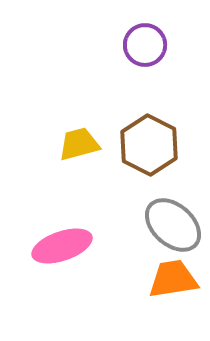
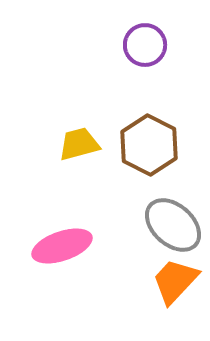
orange trapezoid: moved 2 px right, 2 px down; rotated 38 degrees counterclockwise
